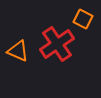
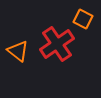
orange triangle: rotated 15 degrees clockwise
